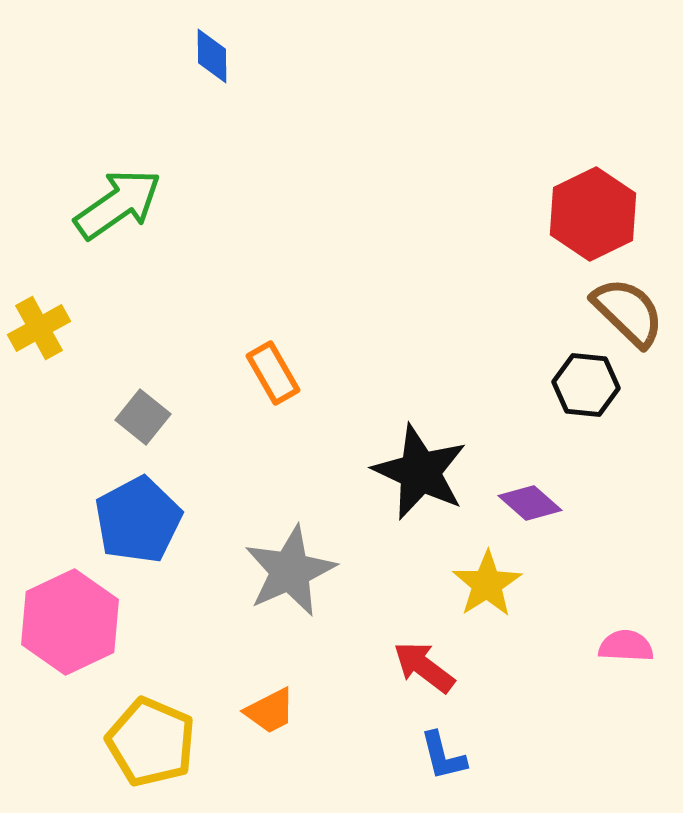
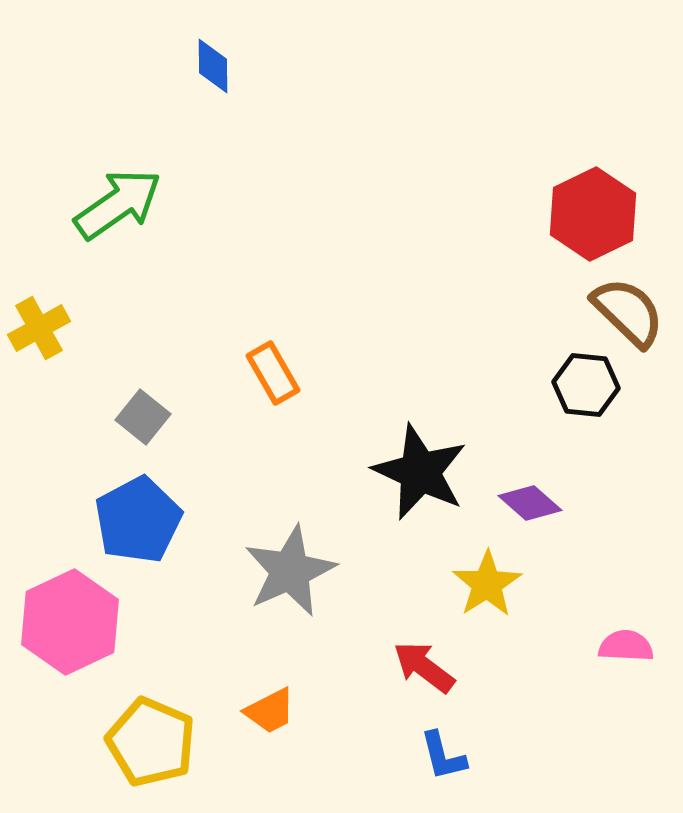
blue diamond: moved 1 px right, 10 px down
